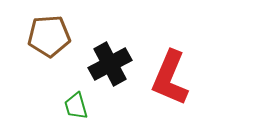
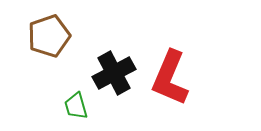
brown pentagon: rotated 15 degrees counterclockwise
black cross: moved 4 px right, 9 px down
